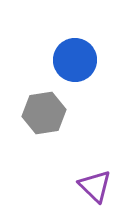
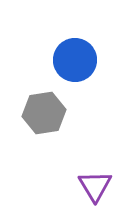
purple triangle: rotated 15 degrees clockwise
